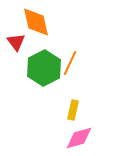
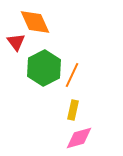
orange diamond: moved 1 px left; rotated 12 degrees counterclockwise
orange line: moved 2 px right, 12 px down
